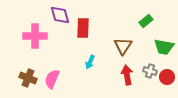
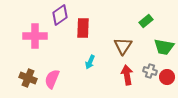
purple diamond: rotated 70 degrees clockwise
